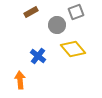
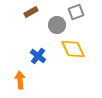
yellow diamond: rotated 15 degrees clockwise
